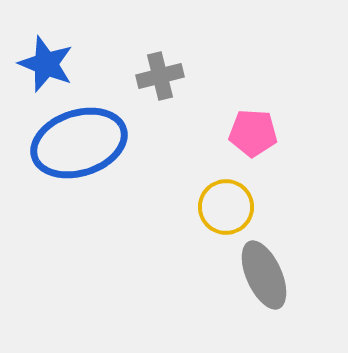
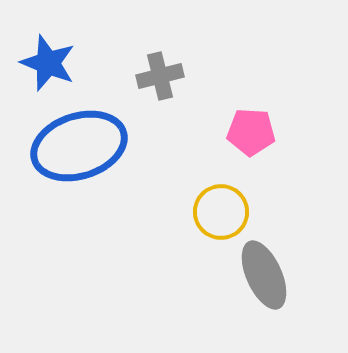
blue star: moved 2 px right, 1 px up
pink pentagon: moved 2 px left, 1 px up
blue ellipse: moved 3 px down
yellow circle: moved 5 px left, 5 px down
